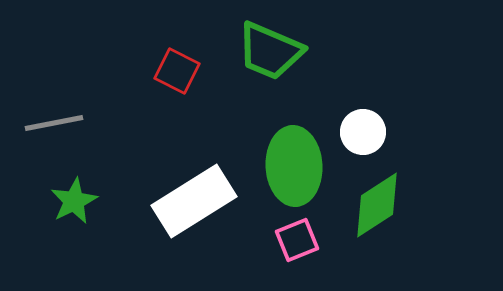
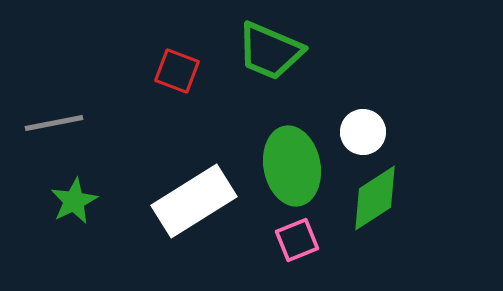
red square: rotated 6 degrees counterclockwise
green ellipse: moved 2 px left; rotated 8 degrees counterclockwise
green diamond: moved 2 px left, 7 px up
